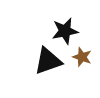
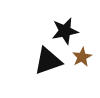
brown star: rotated 24 degrees clockwise
